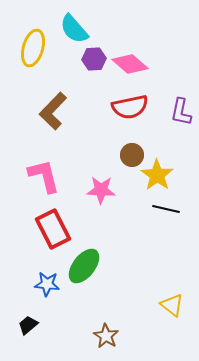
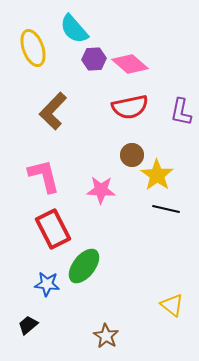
yellow ellipse: rotated 36 degrees counterclockwise
